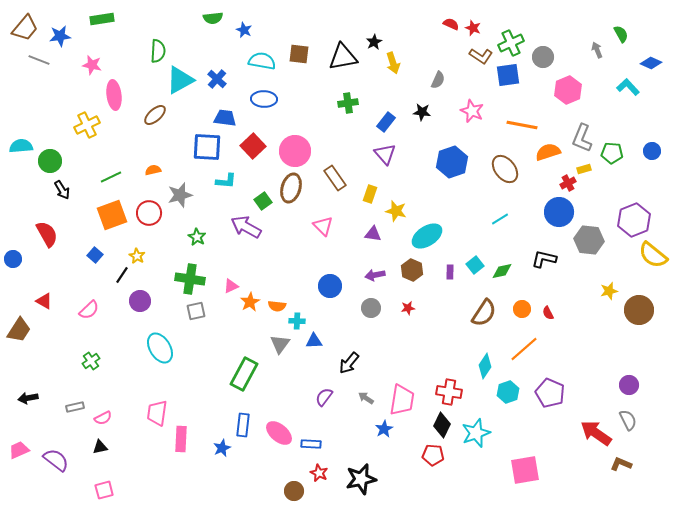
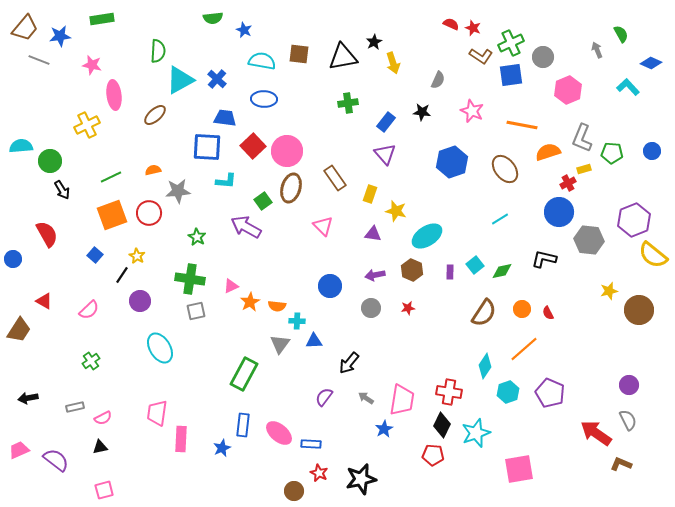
blue square at (508, 75): moved 3 px right
pink circle at (295, 151): moved 8 px left
gray star at (180, 195): moved 2 px left, 4 px up; rotated 10 degrees clockwise
pink square at (525, 470): moved 6 px left, 1 px up
